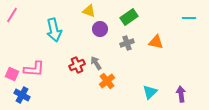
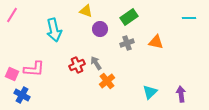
yellow triangle: moved 3 px left
